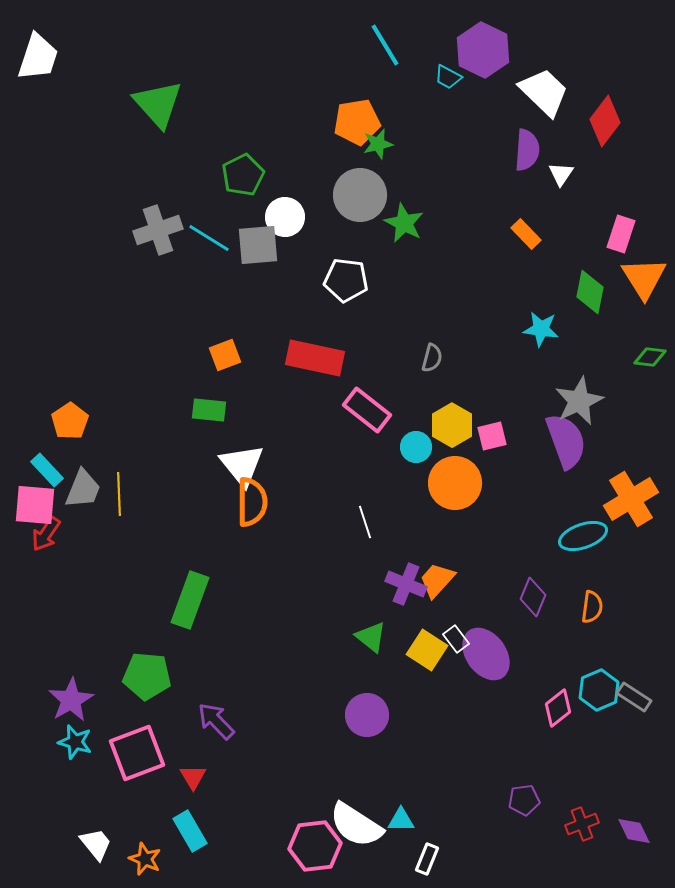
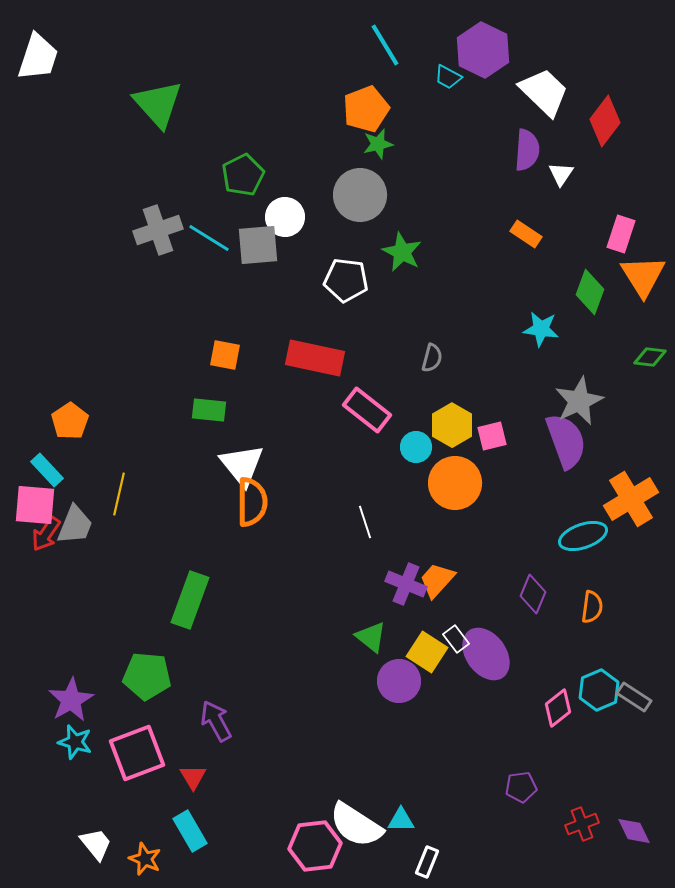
orange pentagon at (357, 122): moved 9 px right, 13 px up; rotated 12 degrees counterclockwise
green star at (404, 223): moved 2 px left, 29 px down
orange rectangle at (526, 234): rotated 12 degrees counterclockwise
orange triangle at (644, 278): moved 1 px left, 2 px up
green diamond at (590, 292): rotated 9 degrees clockwise
orange square at (225, 355): rotated 32 degrees clockwise
gray trapezoid at (83, 489): moved 8 px left, 36 px down
yellow line at (119, 494): rotated 15 degrees clockwise
purple diamond at (533, 597): moved 3 px up
yellow square at (427, 650): moved 2 px down
purple circle at (367, 715): moved 32 px right, 34 px up
purple arrow at (216, 721): rotated 15 degrees clockwise
purple pentagon at (524, 800): moved 3 px left, 13 px up
white rectangle at (427, 859): moved 3 px down
